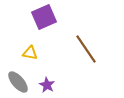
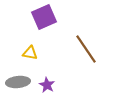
gray ellipse: rotated 55 degrees counterclockwise
